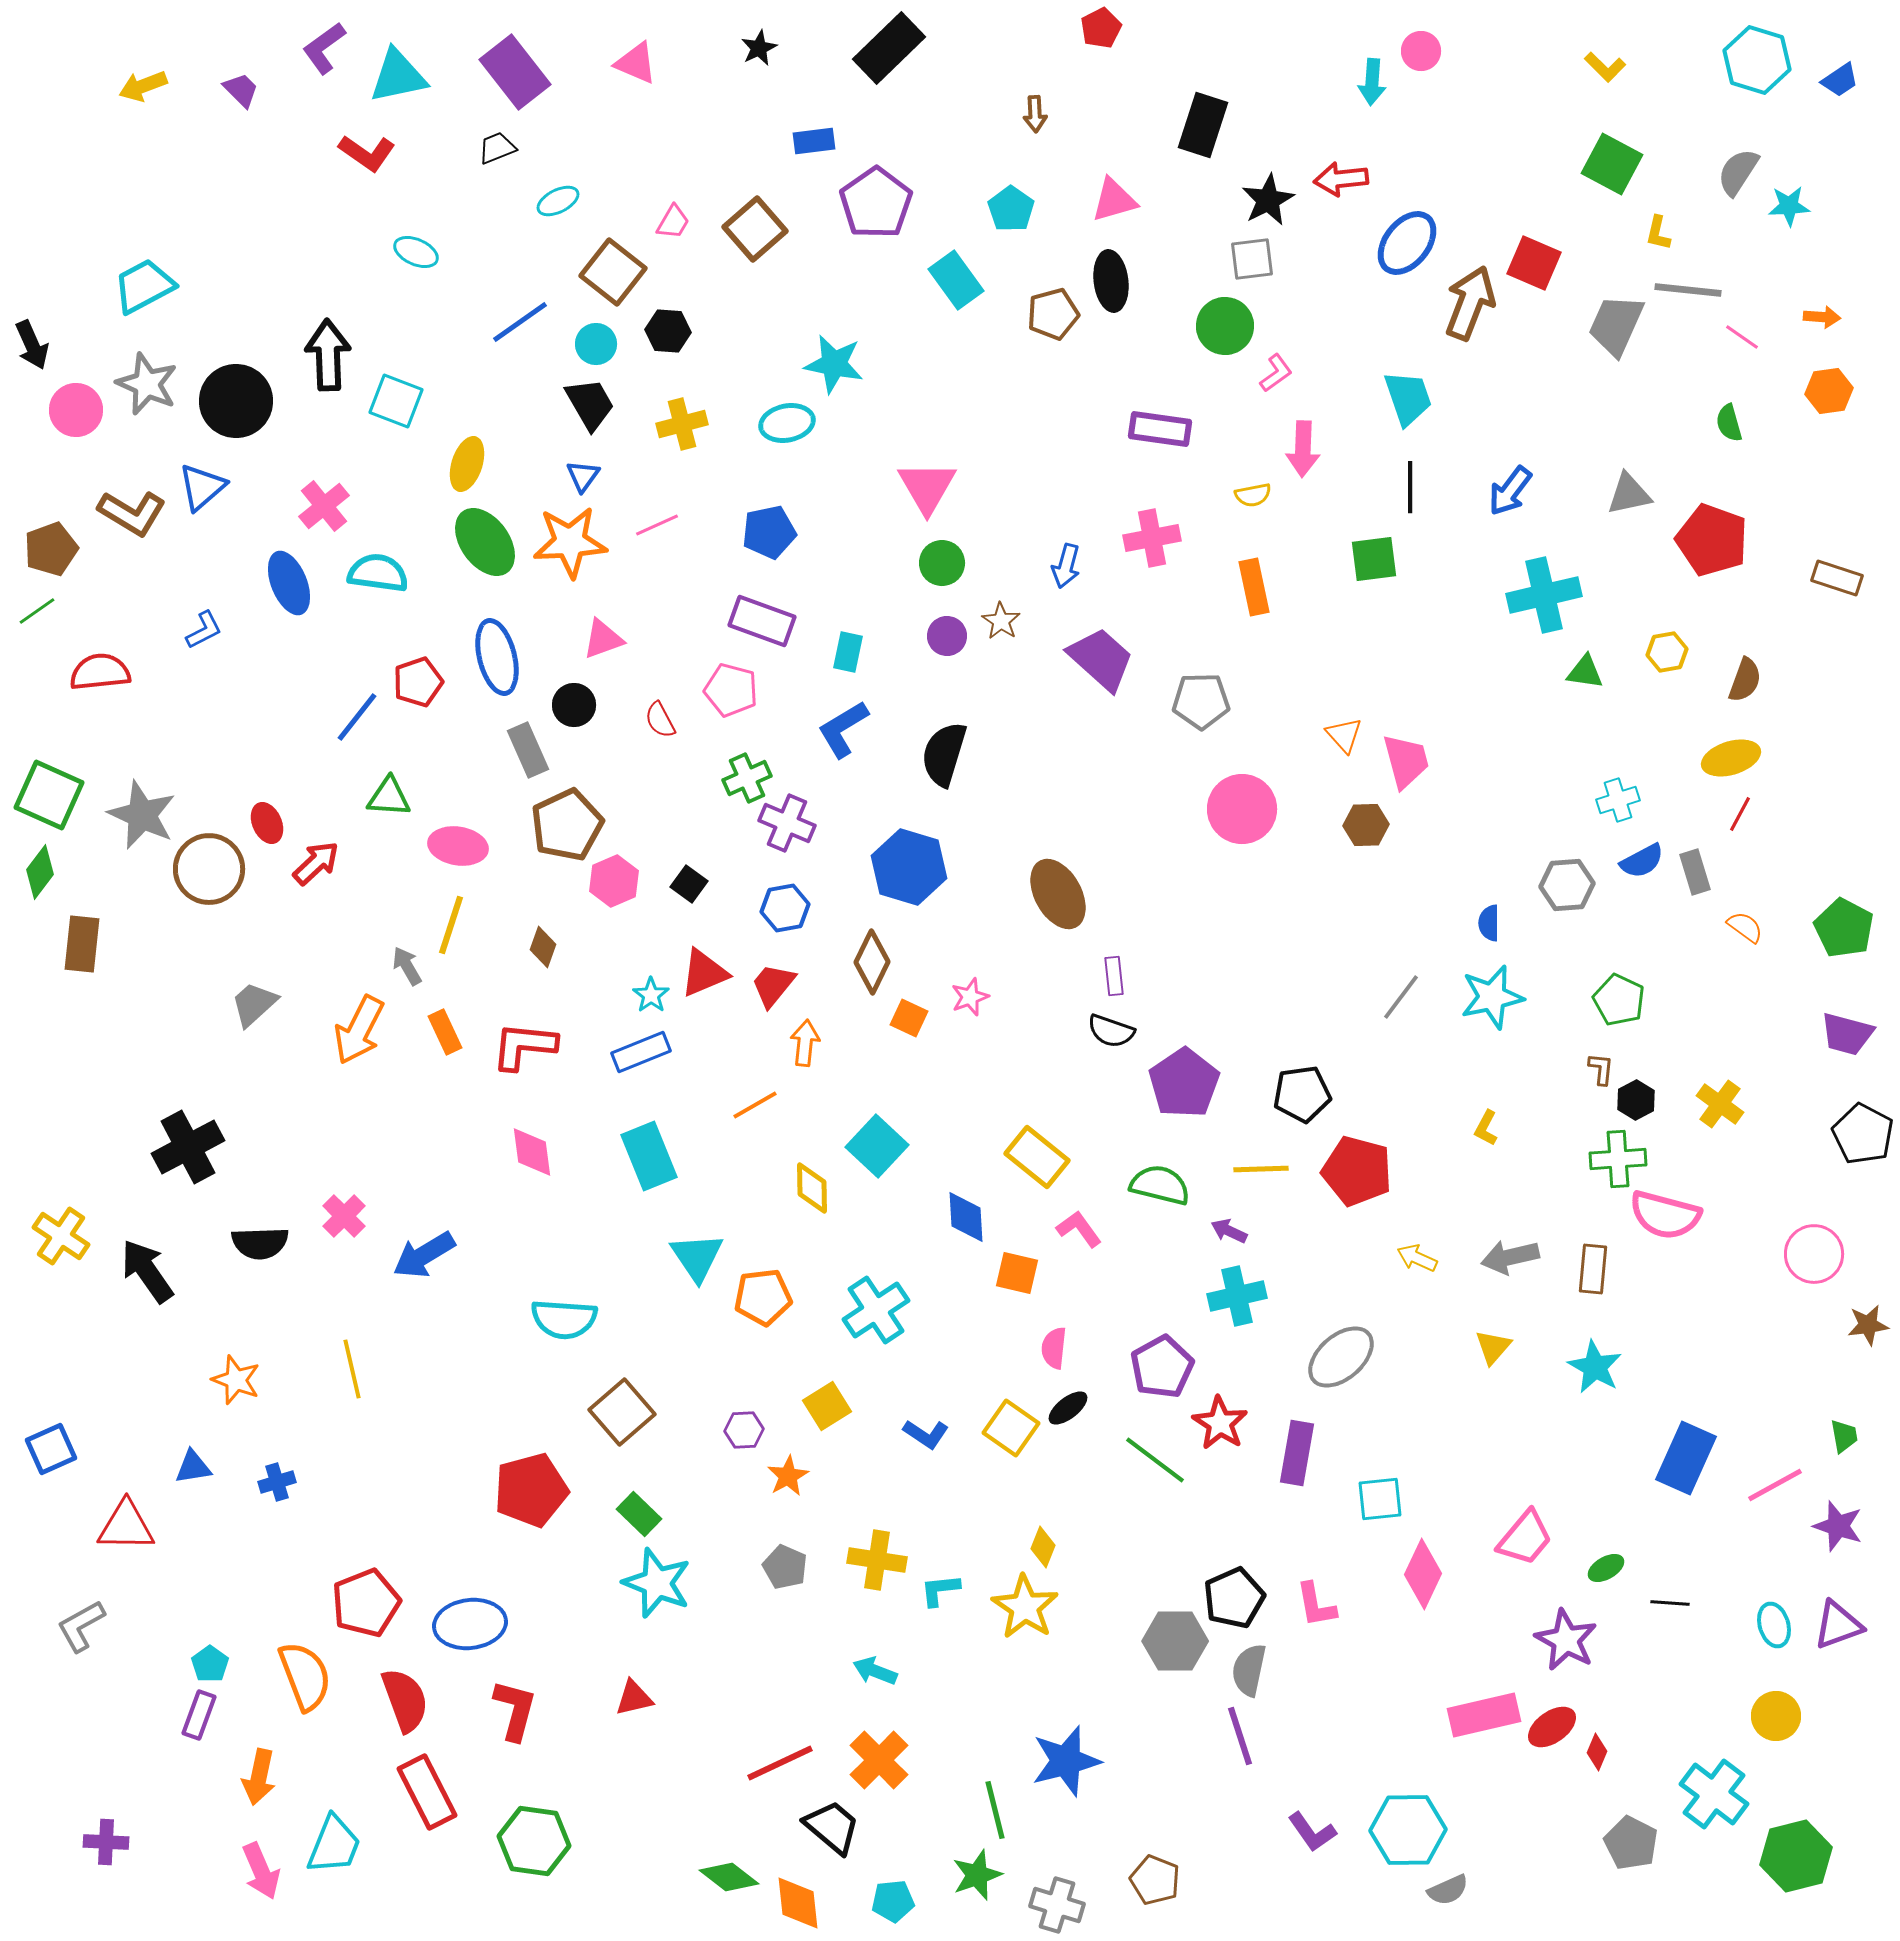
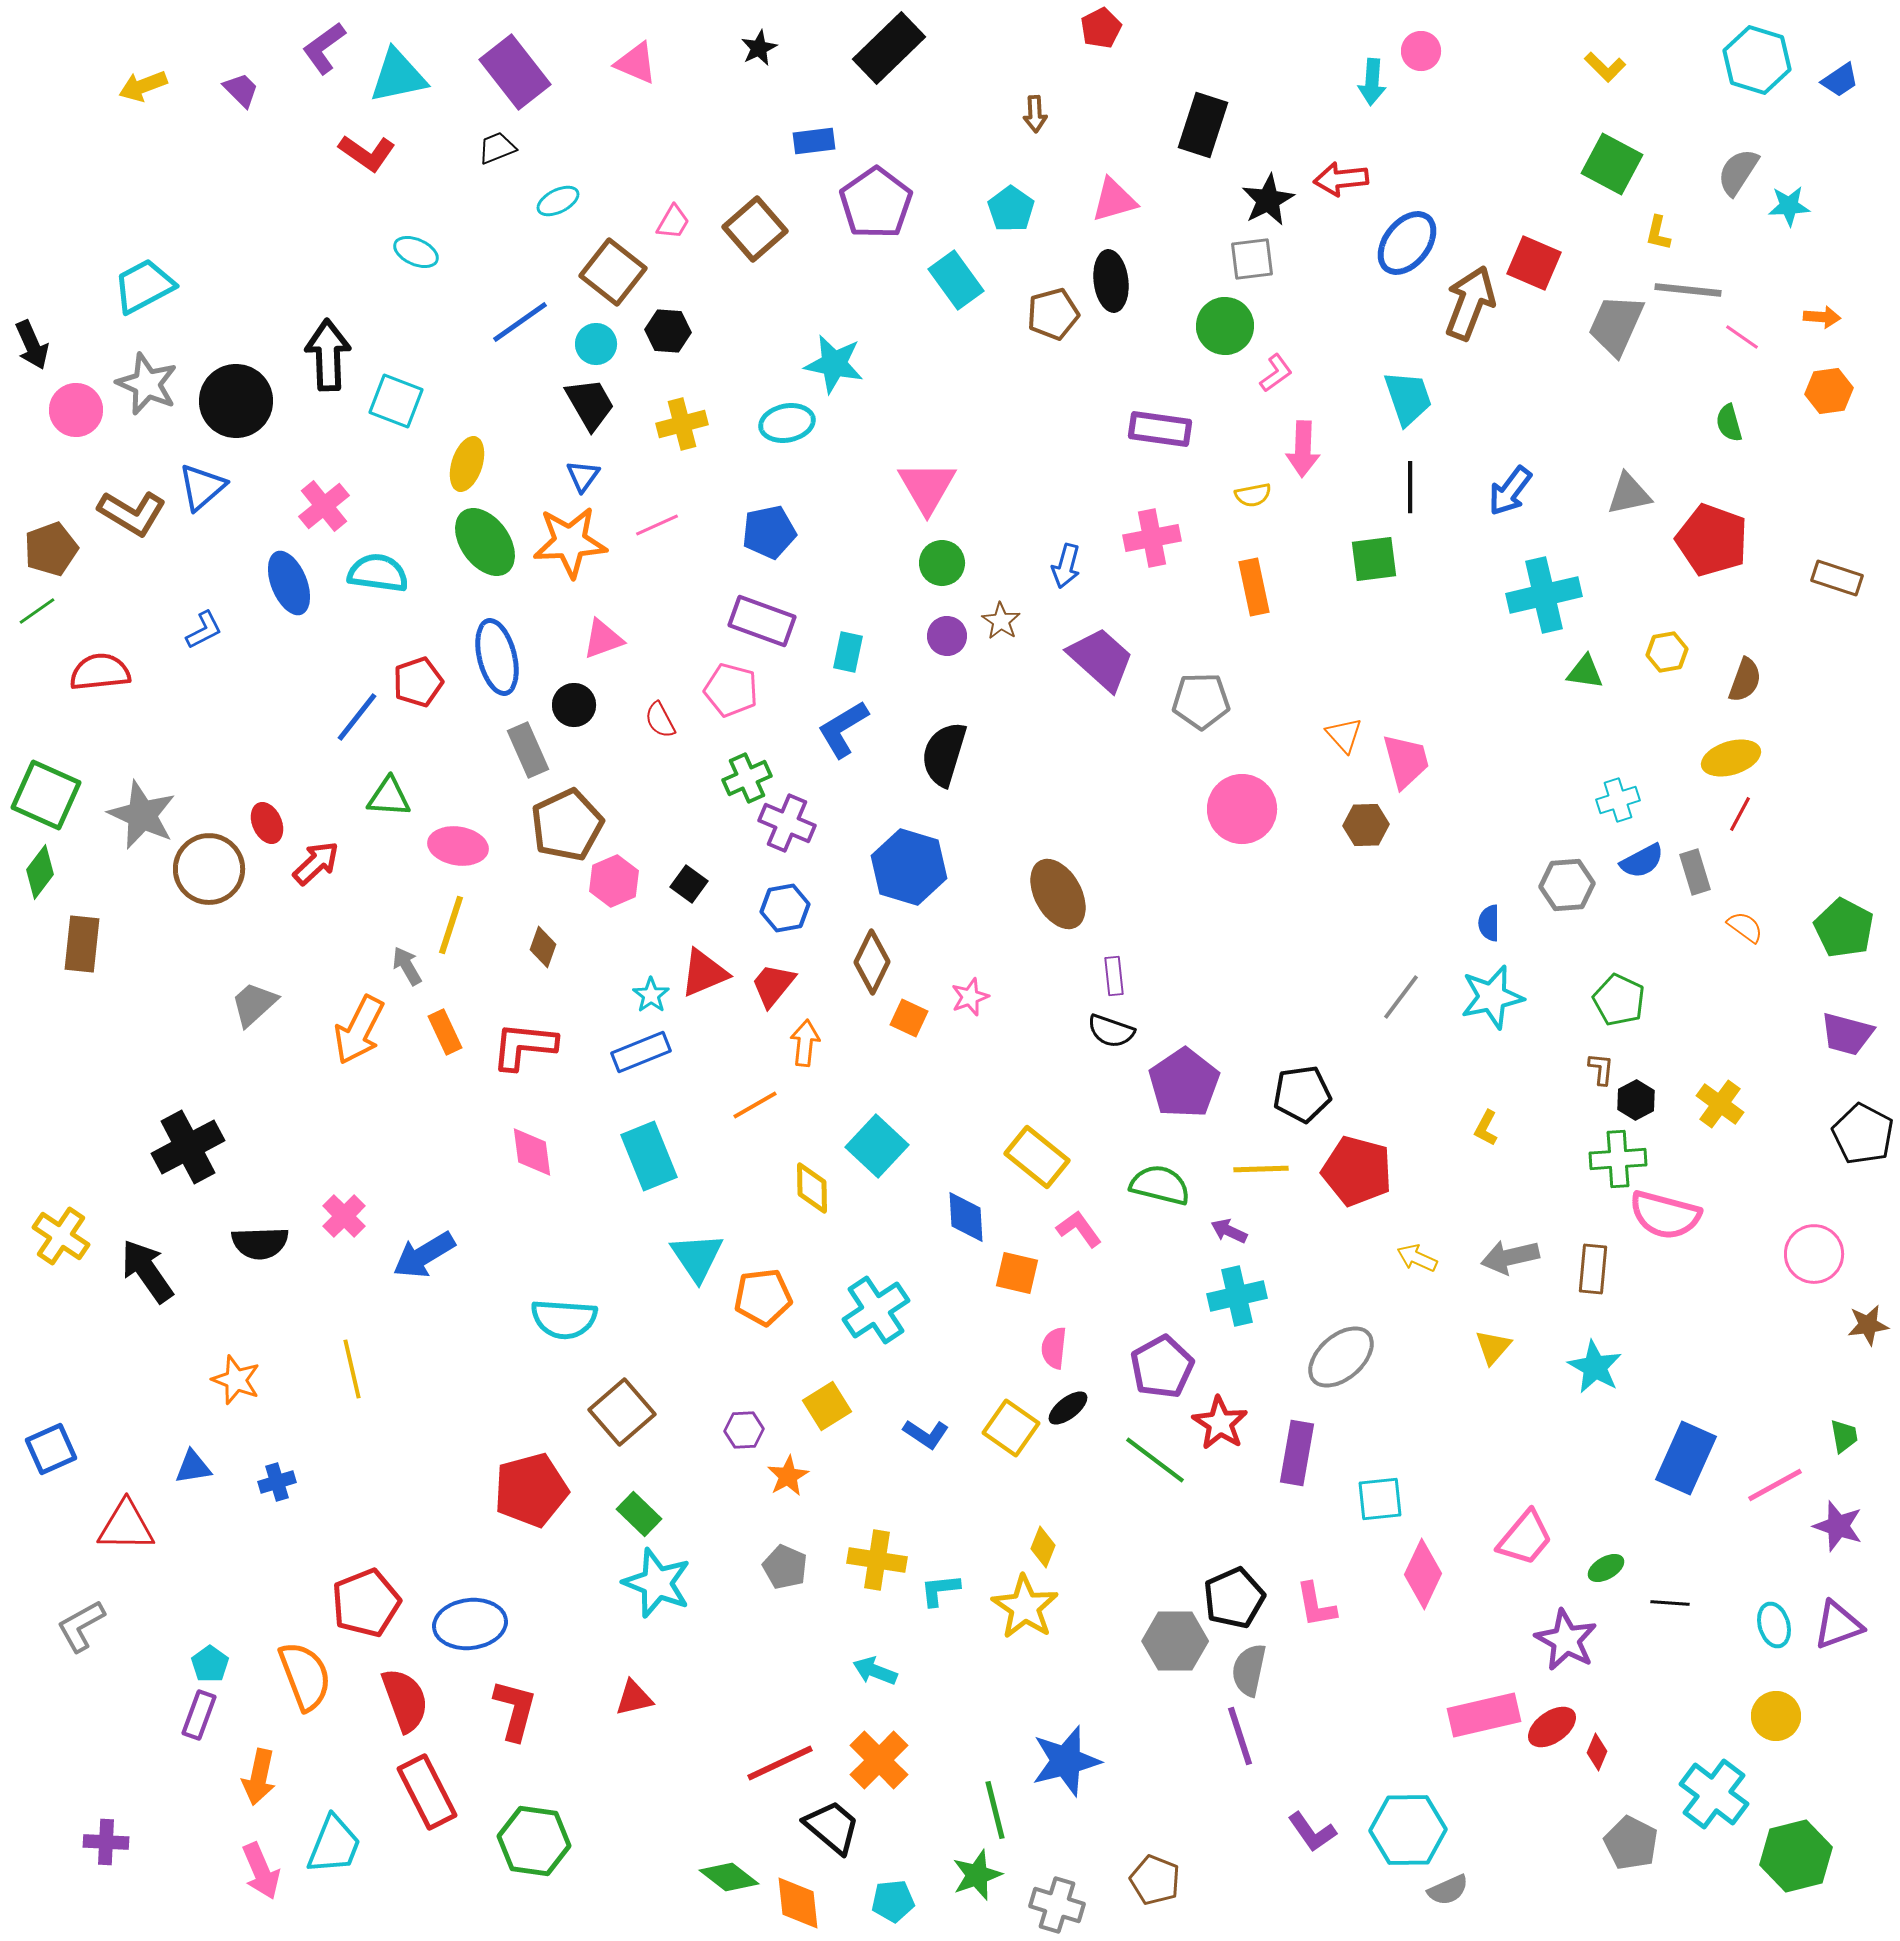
green square at (49, 795): moved 3 px left
